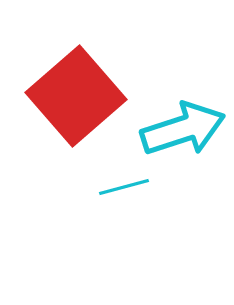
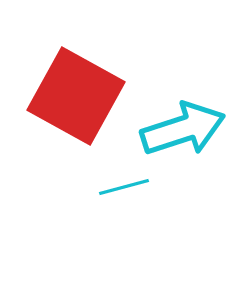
red square: rotated 20 degrees counterclockwise
